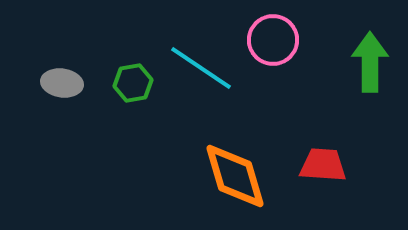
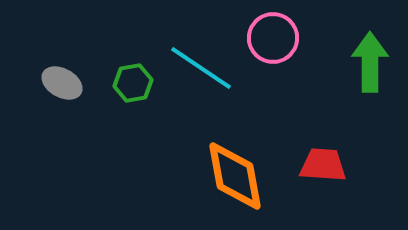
pink circle: moved 2 px up
gray ellipse: rotated 21 degrees clockwise
orange diamond: rotated 6 degrees clockwise
